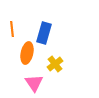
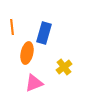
orange line: moved 2 px up
yellow cross: moved 9 px right, 3 px down
pink triangle: rotated 42 degrees clockwise
